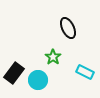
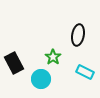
black ellipse: moved 10 px right, 7 px down; rotated 35 degrees clockwise
black rectangle: moved 10 px up; rotated 65 degrees counterclockwise
cyan circle: moved 3 px right, 1 px up
